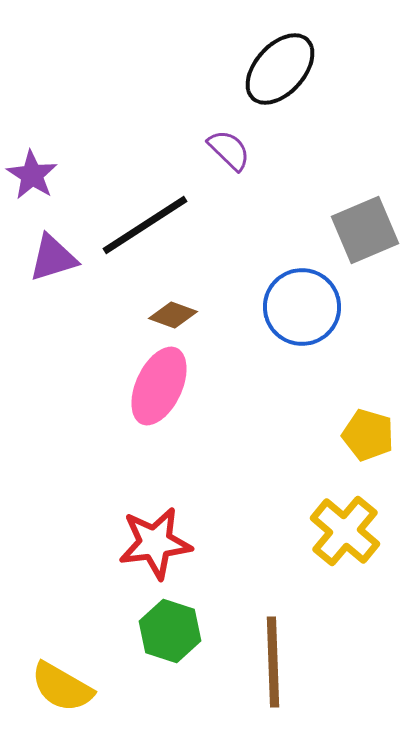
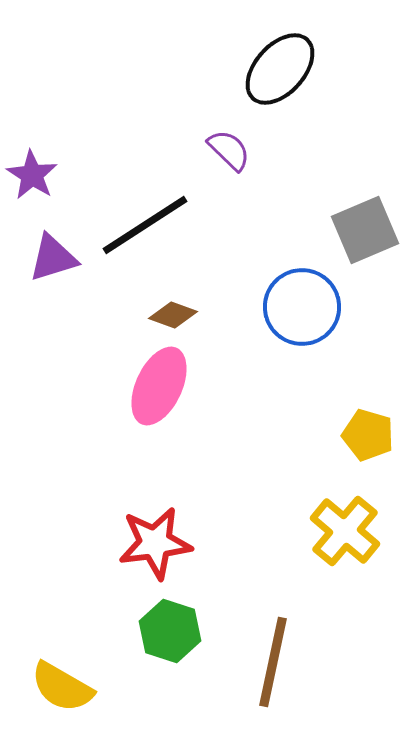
brown line: rotated 14 degrees clockwise
